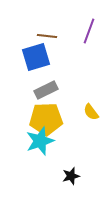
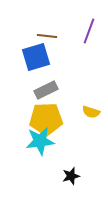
yellow semicircle: rotated 36 degrees counterclockwise
cyan star: rotated 12 degrees clockwise
